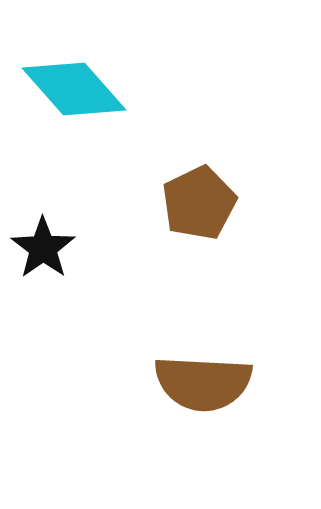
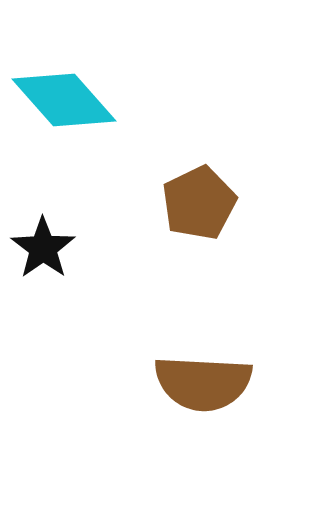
cyan diamond: moved 10 px left, 11 px down
